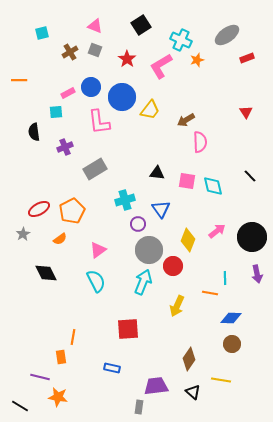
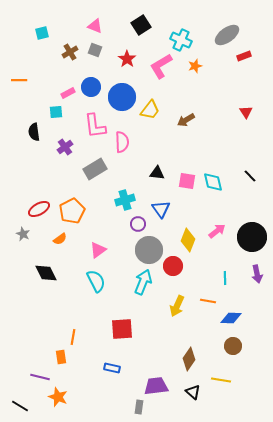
red rectangle at (247, 58): moved 3 px left, 2 px up
orange star at (197, 60): moved 2 px left, 6 px down
pink L-shape at (99, 122): moved 4 px left, 4 px down
pink semicircle at (200, 142): moved 78 px left
purple cross at (65, 147): rotated 14 degrees counterclockwise
cyan diamond at (213, 186): moved 4 px up
gray star at (23, 234): rotated 16 degrees counterclockwise
orange line at (210, 293): moved 2 px left, 8 px down
red square at (128, 329): moved 6 px left
brown circle at (232, 344): moved 1 px right, 2 px down
orange star at (58, 397): rotated 12 degrees clockwise
